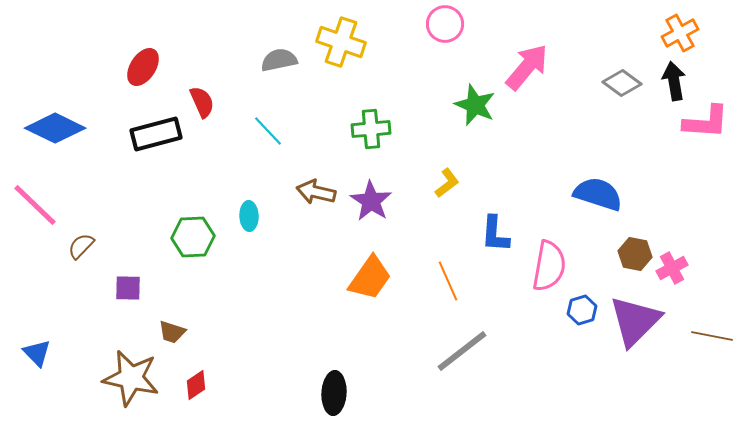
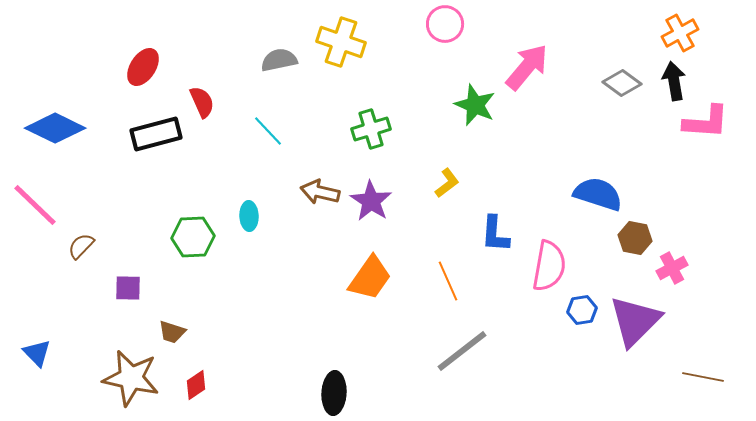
green cross: rotated 12 degrees counterclockwise
brown arrow: moved 4 px right
brown hexagon: moved 16 px up
blue hexagon: rotated 8 degrees clockwise
brown line: moved 9 px left, 41 px down
